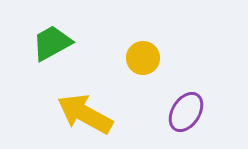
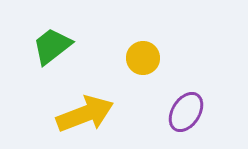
green trapezoid: moved 3 px down; rotated 9 degrees counterclockwise
yellow arrow: rotated 130 degrees clockwise
